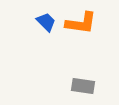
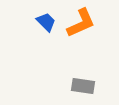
orange L-shape: rotated 32 degrees counterclockwise
